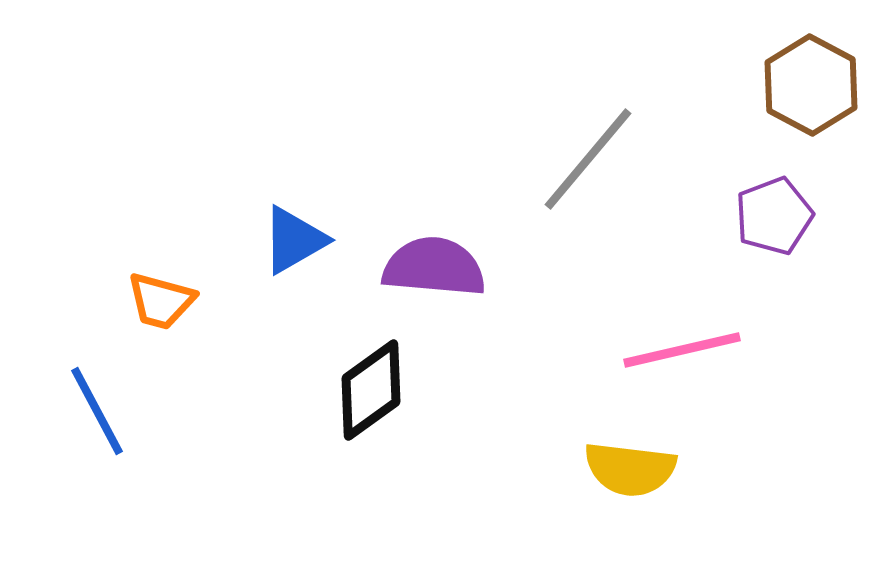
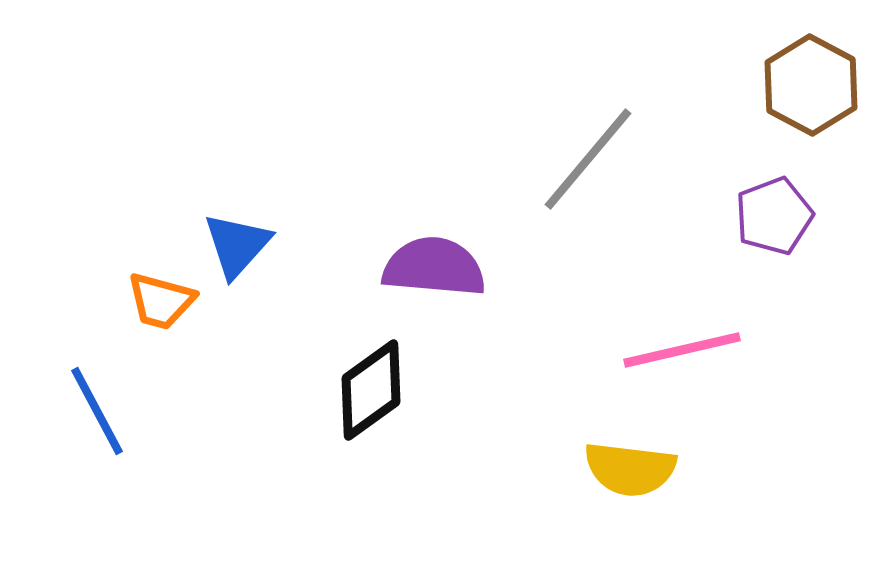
blue triangle: moved 57 px left, 5 px down; rotated 18 degrees counterclockwise
